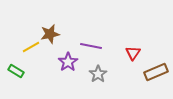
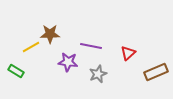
brown star: rotated 12 degrees clockwise
red triangle: moved 5 px left; rotated 14 degrees clockwise
purple star: rotated 30 degrees counterclockwise
gray star: rotated 12 degrees clockwise
